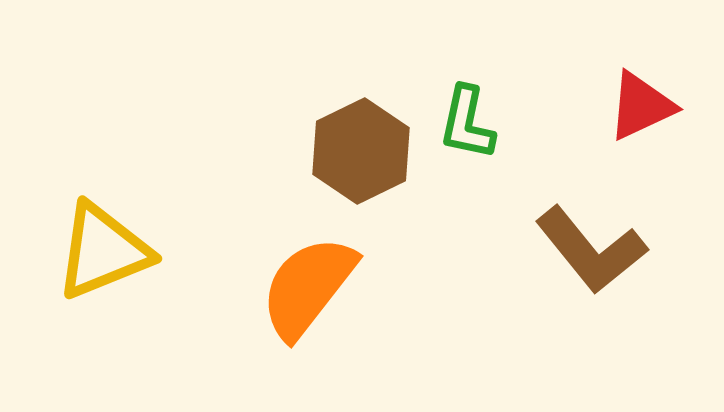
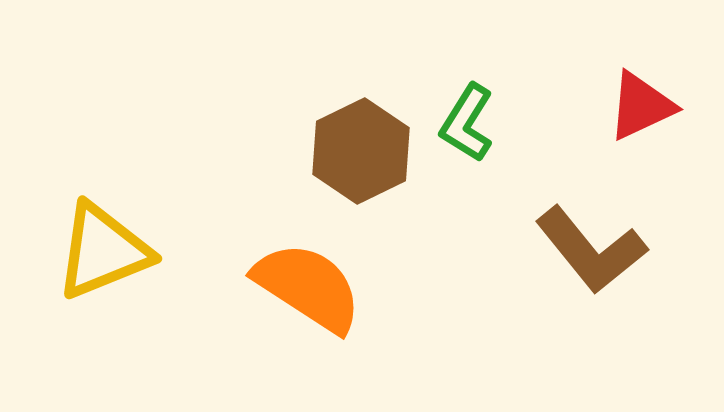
green L-shape: rotated 20 degrees clockwise
orange semicircle: rotated 85 degrees clockwise
